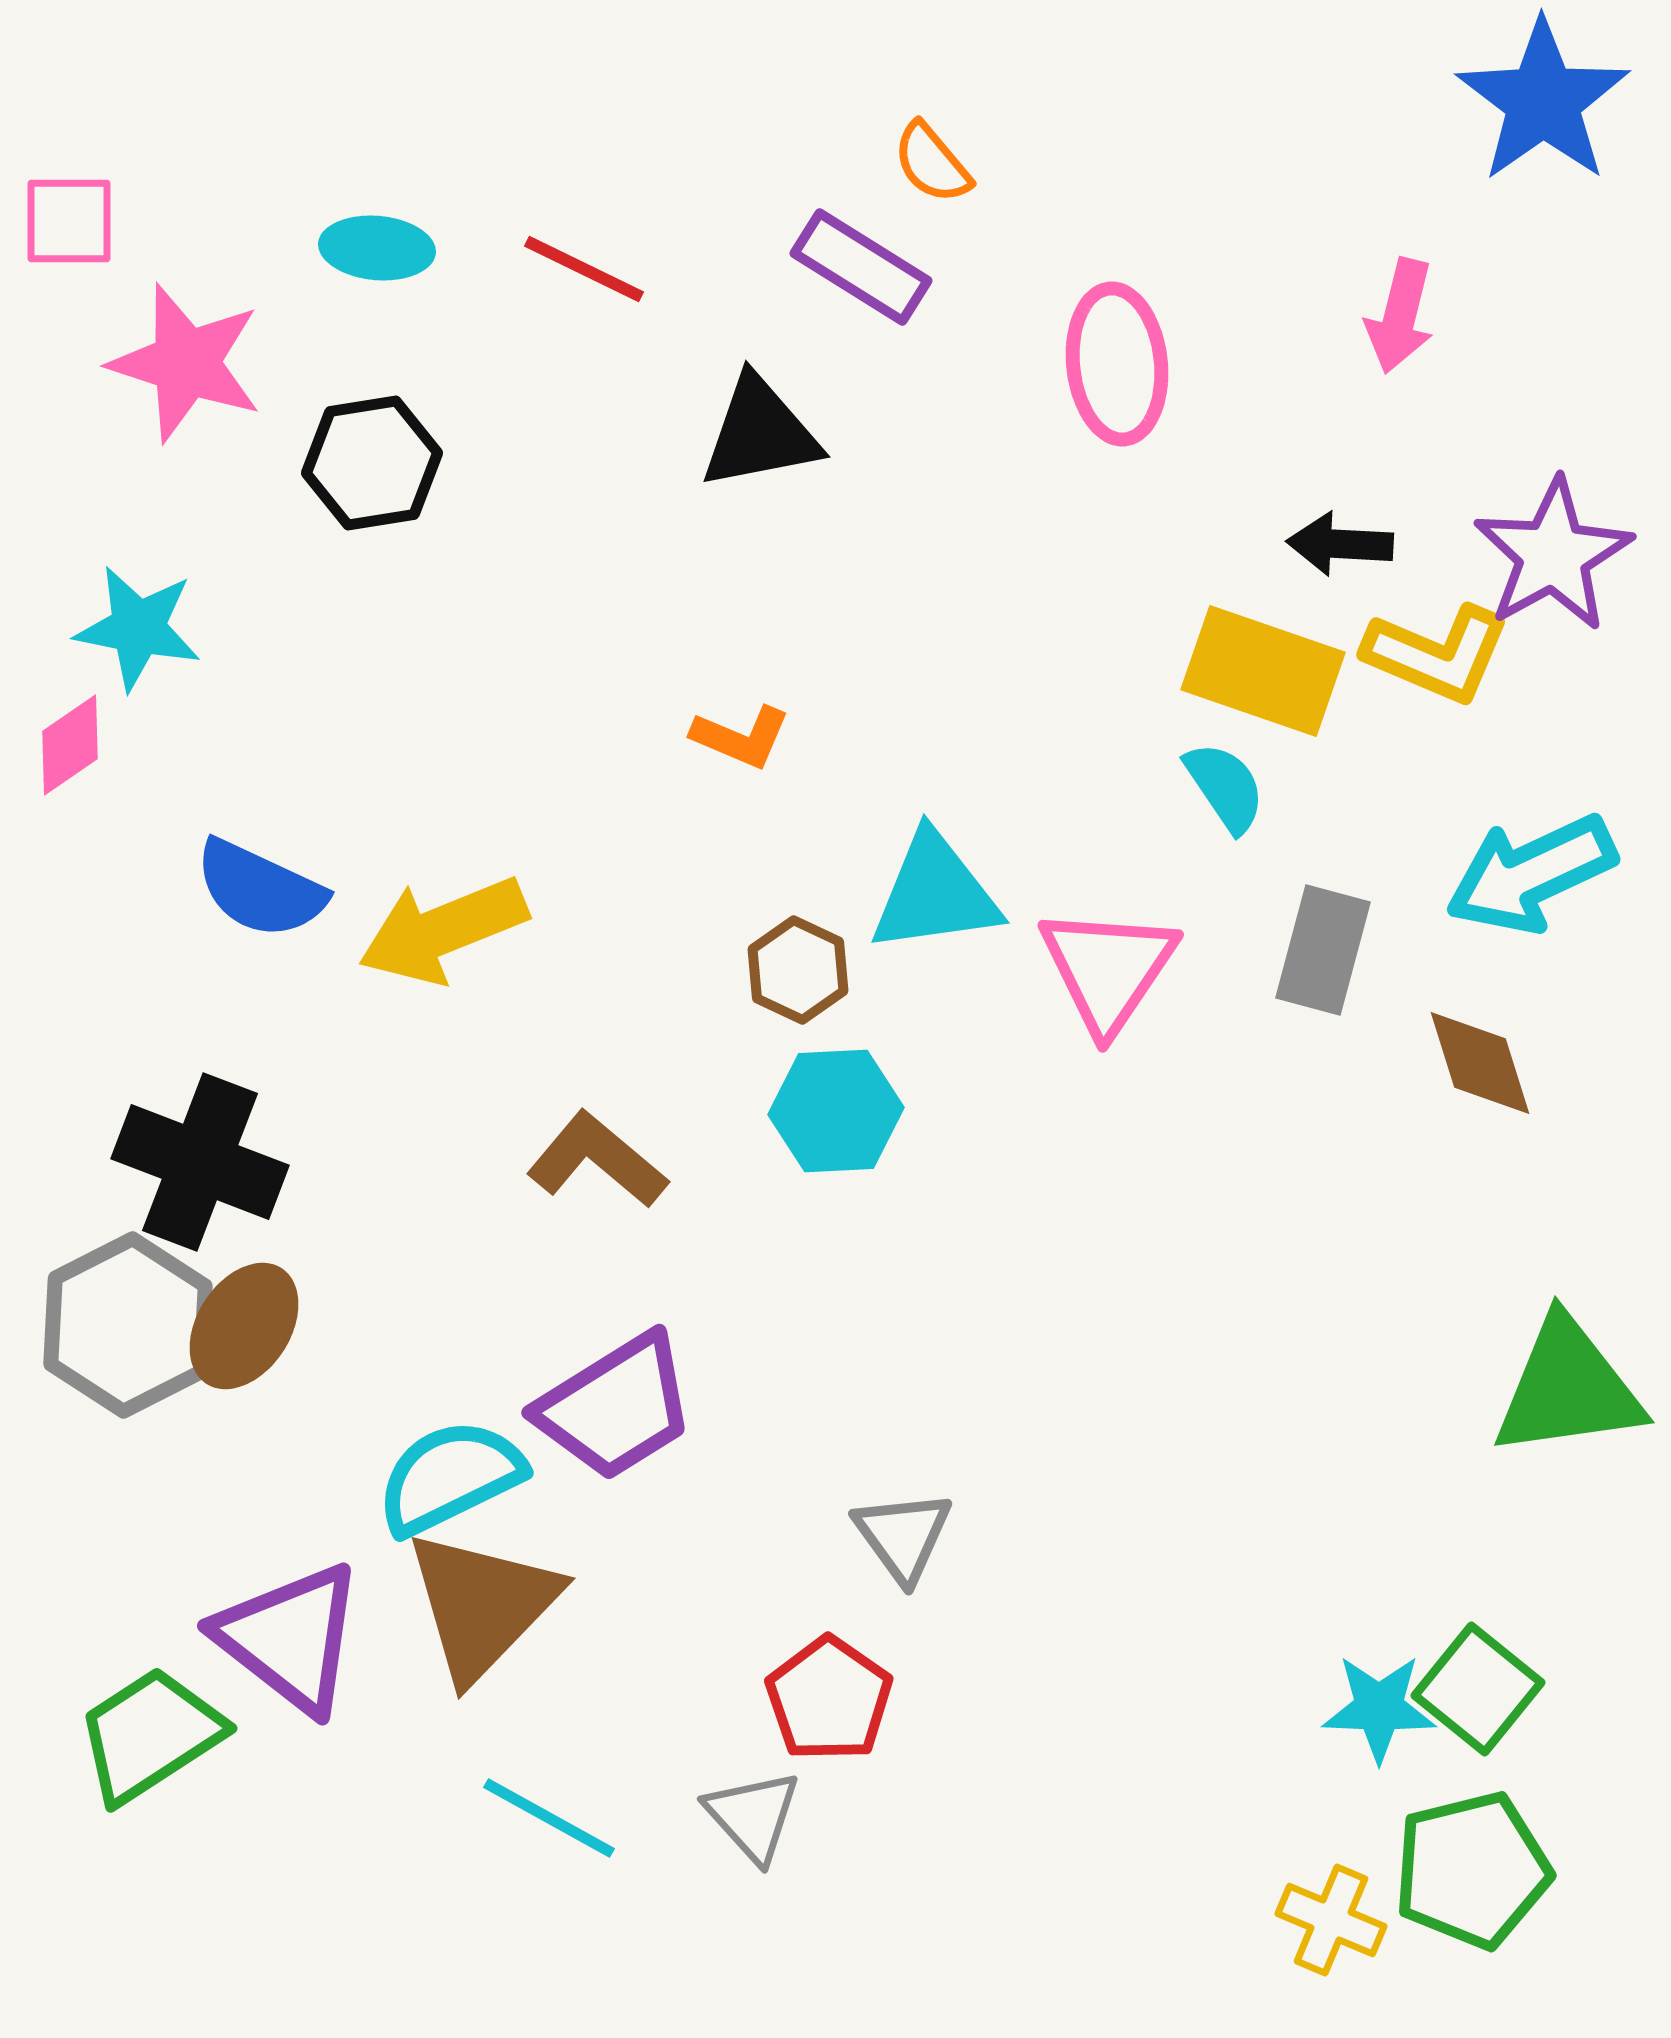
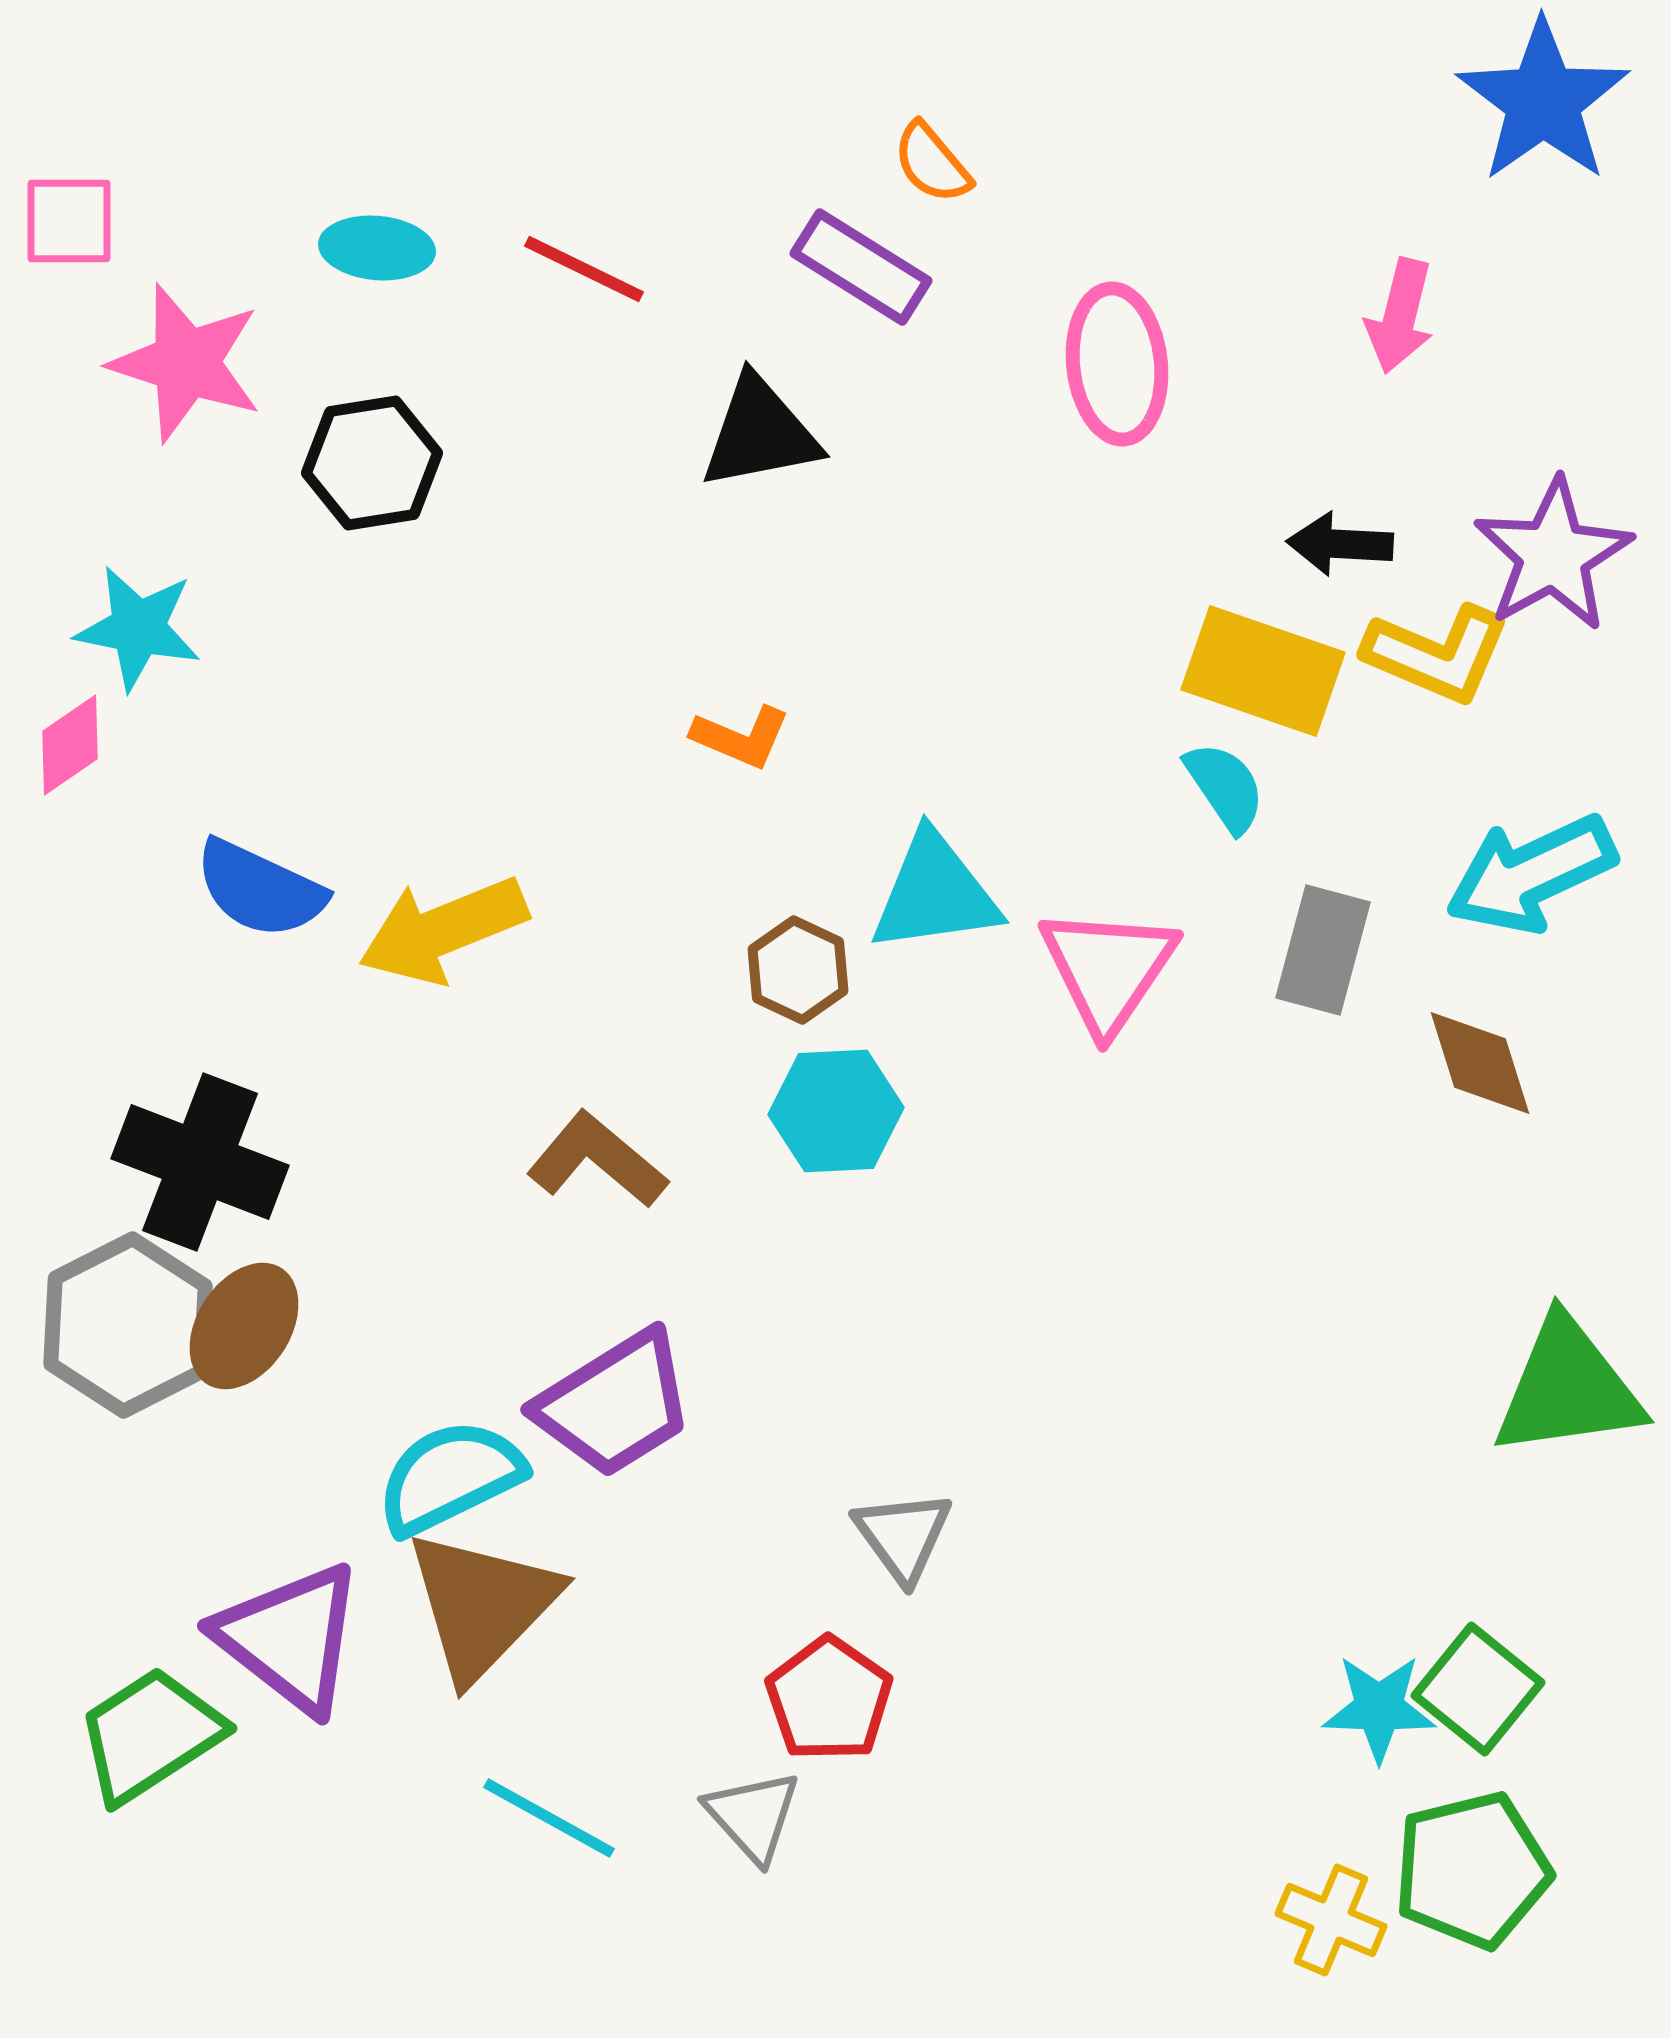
purple trapezoid at (616, 1407): moved 1 px left, 3 px up
